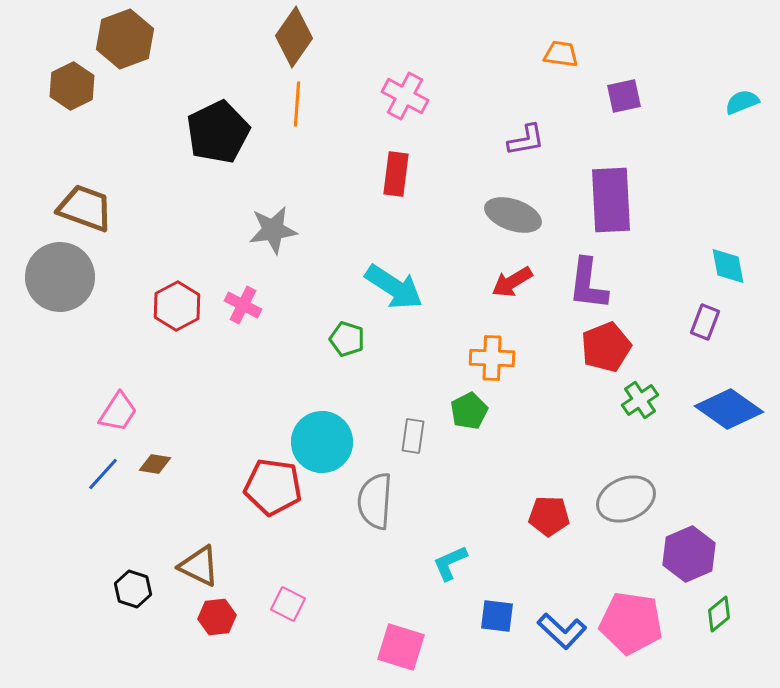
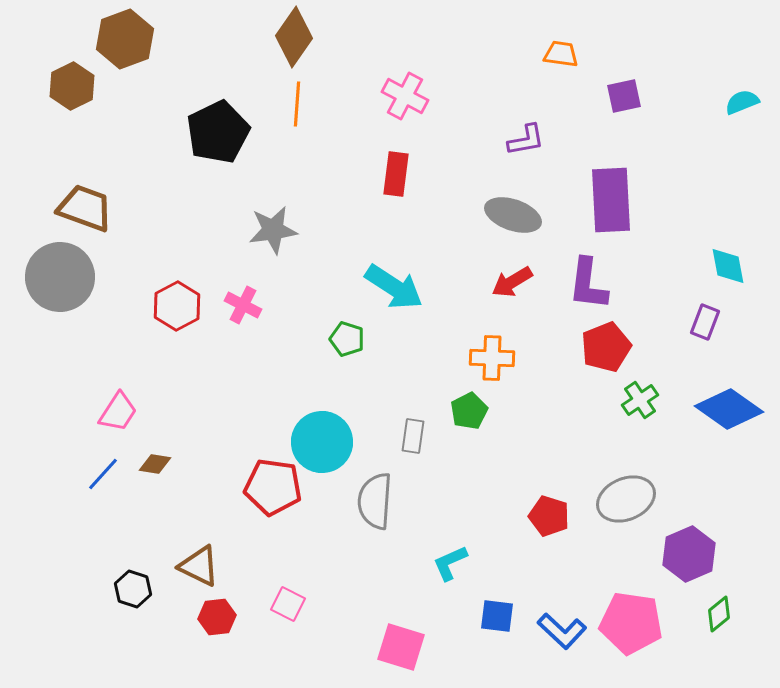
red pentagon at (549, 516): rotated 15 degrees clockwise
